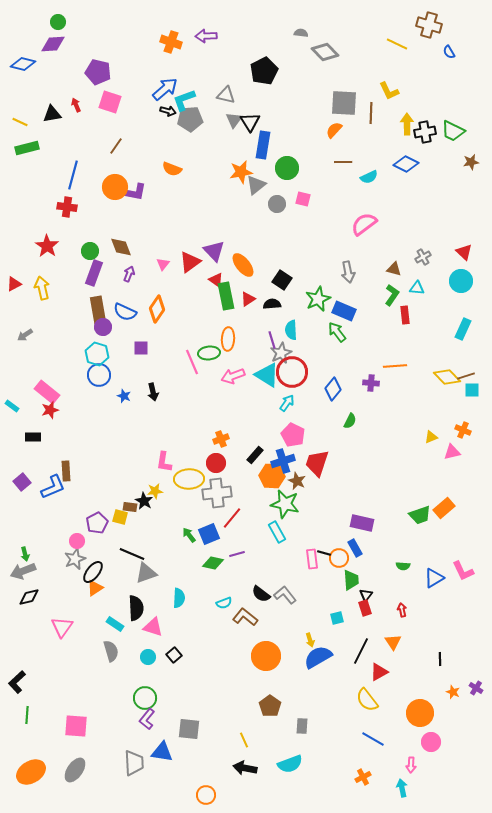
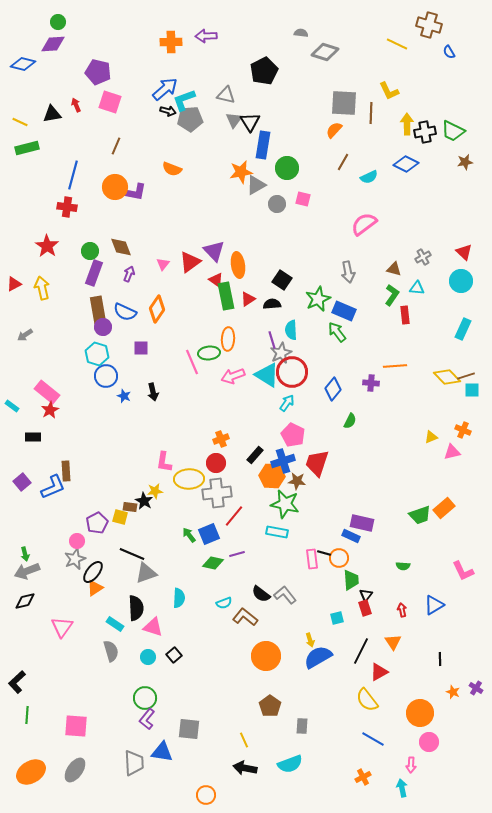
orange cross at (171, 42): rotated 20 degrees counterclockwise
gray diamond at (325, 52): rotated 28 degrees counterclockwise
brown line at (116, 146): rotated 12 degrees counterclockwise
brown line at (343, 162): rotated 60 degrees counterclockwise
brown star at (471, 162): moved 6 px left
gray triangle at (256, 185): rotated 10 degrees clockwise
orange ellipse at (243, 265): moved 5 px left; rotated 30 degrees clockwise
blue circle at (99, 375): moved 7 px right, 1 px down
red star at (50, 410): rotated 12 degrees counterclockwise
brown star at (297, 481): rotated 18 degrees counterclockwise
red line at (232, 518): moved 2 px right, 2 px up
cyan rectangle at (277, 532): rotated 50 degrees counterclockwise
blue rectangle at (355, 548): moved 4 px left, 12 px up; rotated 36 degrees counterclockwise
gray arrow at (23, 571): moved 4 px right
blue triangle at (434, 578): moved 27 px down
black diamond at (29, 597): moved 4 px left, 4 px down
pink circle at (431, 742): moved 2 px left
